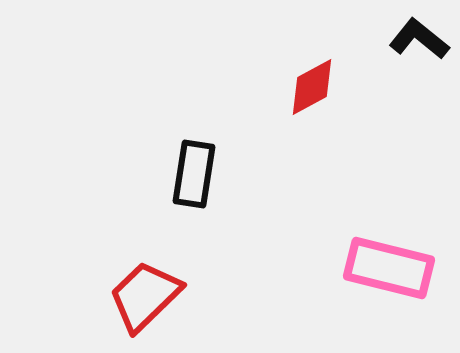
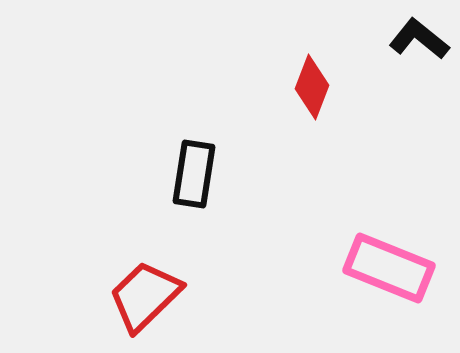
red diamond: rotated 40 degrees counterclockwise
pink rectangle: rotated 8 degrees clockwise
